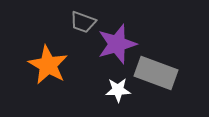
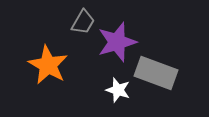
gray trapezoid: rotated 80 degrees counterclockwise
purple star: moved 2 px up
white star: rotated 20 degrees clockwise
